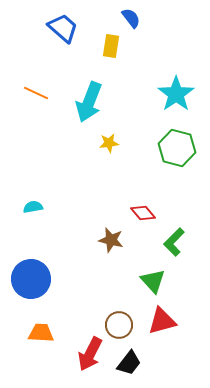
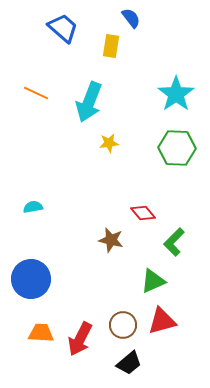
green hexagon: rotated 12 degrees counterclockwise
green triangle: rotated 48 degrees clockwise
brown circle: moved 4 px right
red arrow: moved 10 px left, 15 px up
black trapezoid: rotated 12 degrees clockwise
